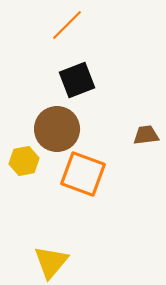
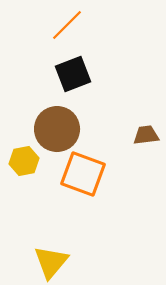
black square: moved 4 px left, 6 px up
